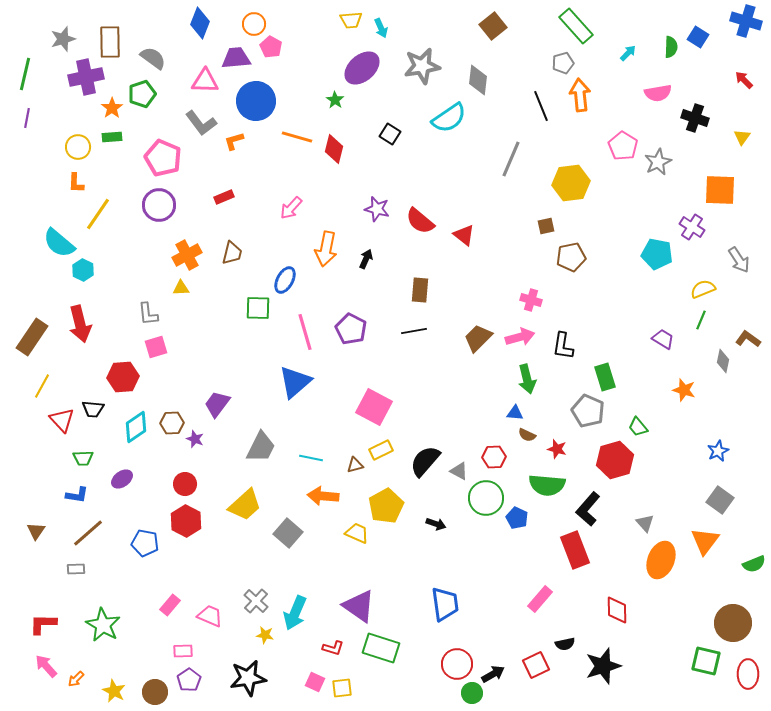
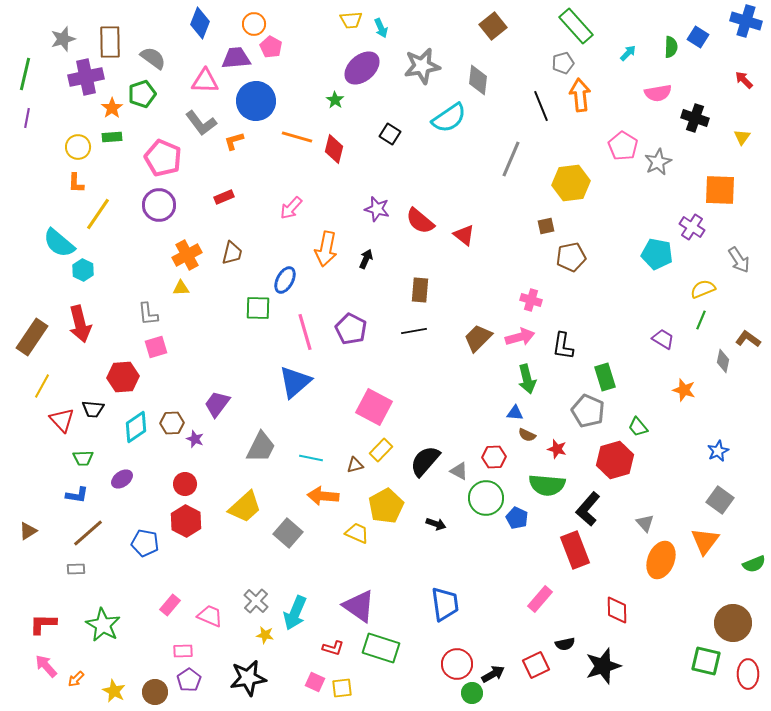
yellow rectangle at (381, 450): rotated 20 degrees counterclockwise
yellow trapezoid at (245, 505): moved 2 px down
brown triangle at (36, 531): moved 8 px left; rotated 24 degrees clockwise
